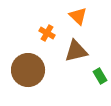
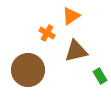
orange triangle: moved 7 px left; rotated 42 degrees clockwise
